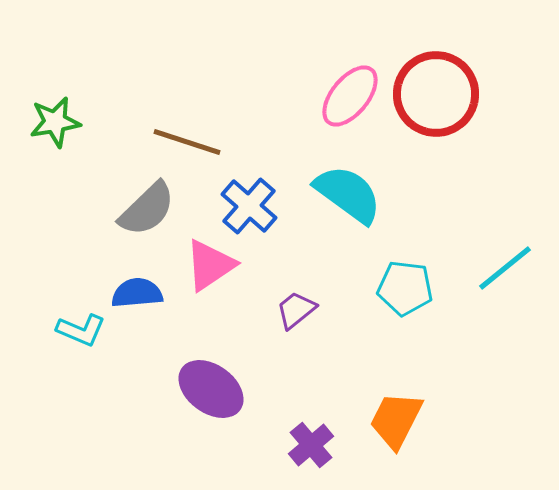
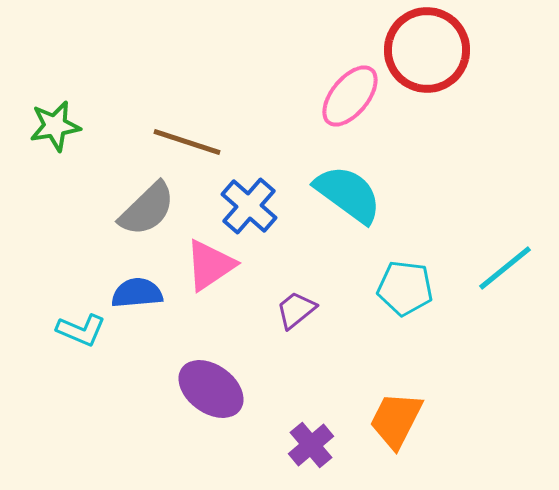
red circle: moved 9 px left, 44 px up
green star: moved 4 px down
